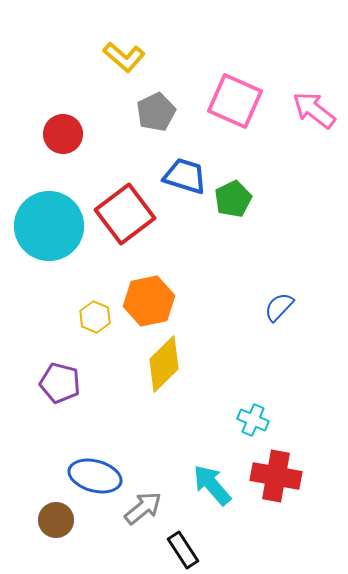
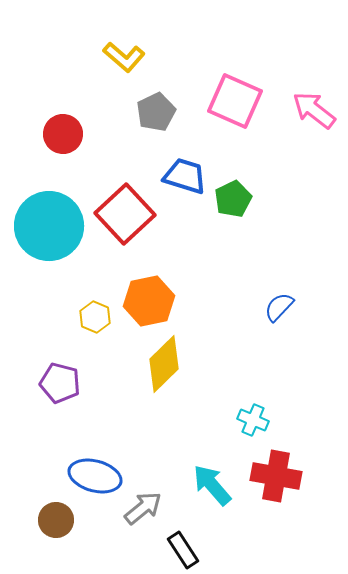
red square: rotated 6 degrees counterclockwise
